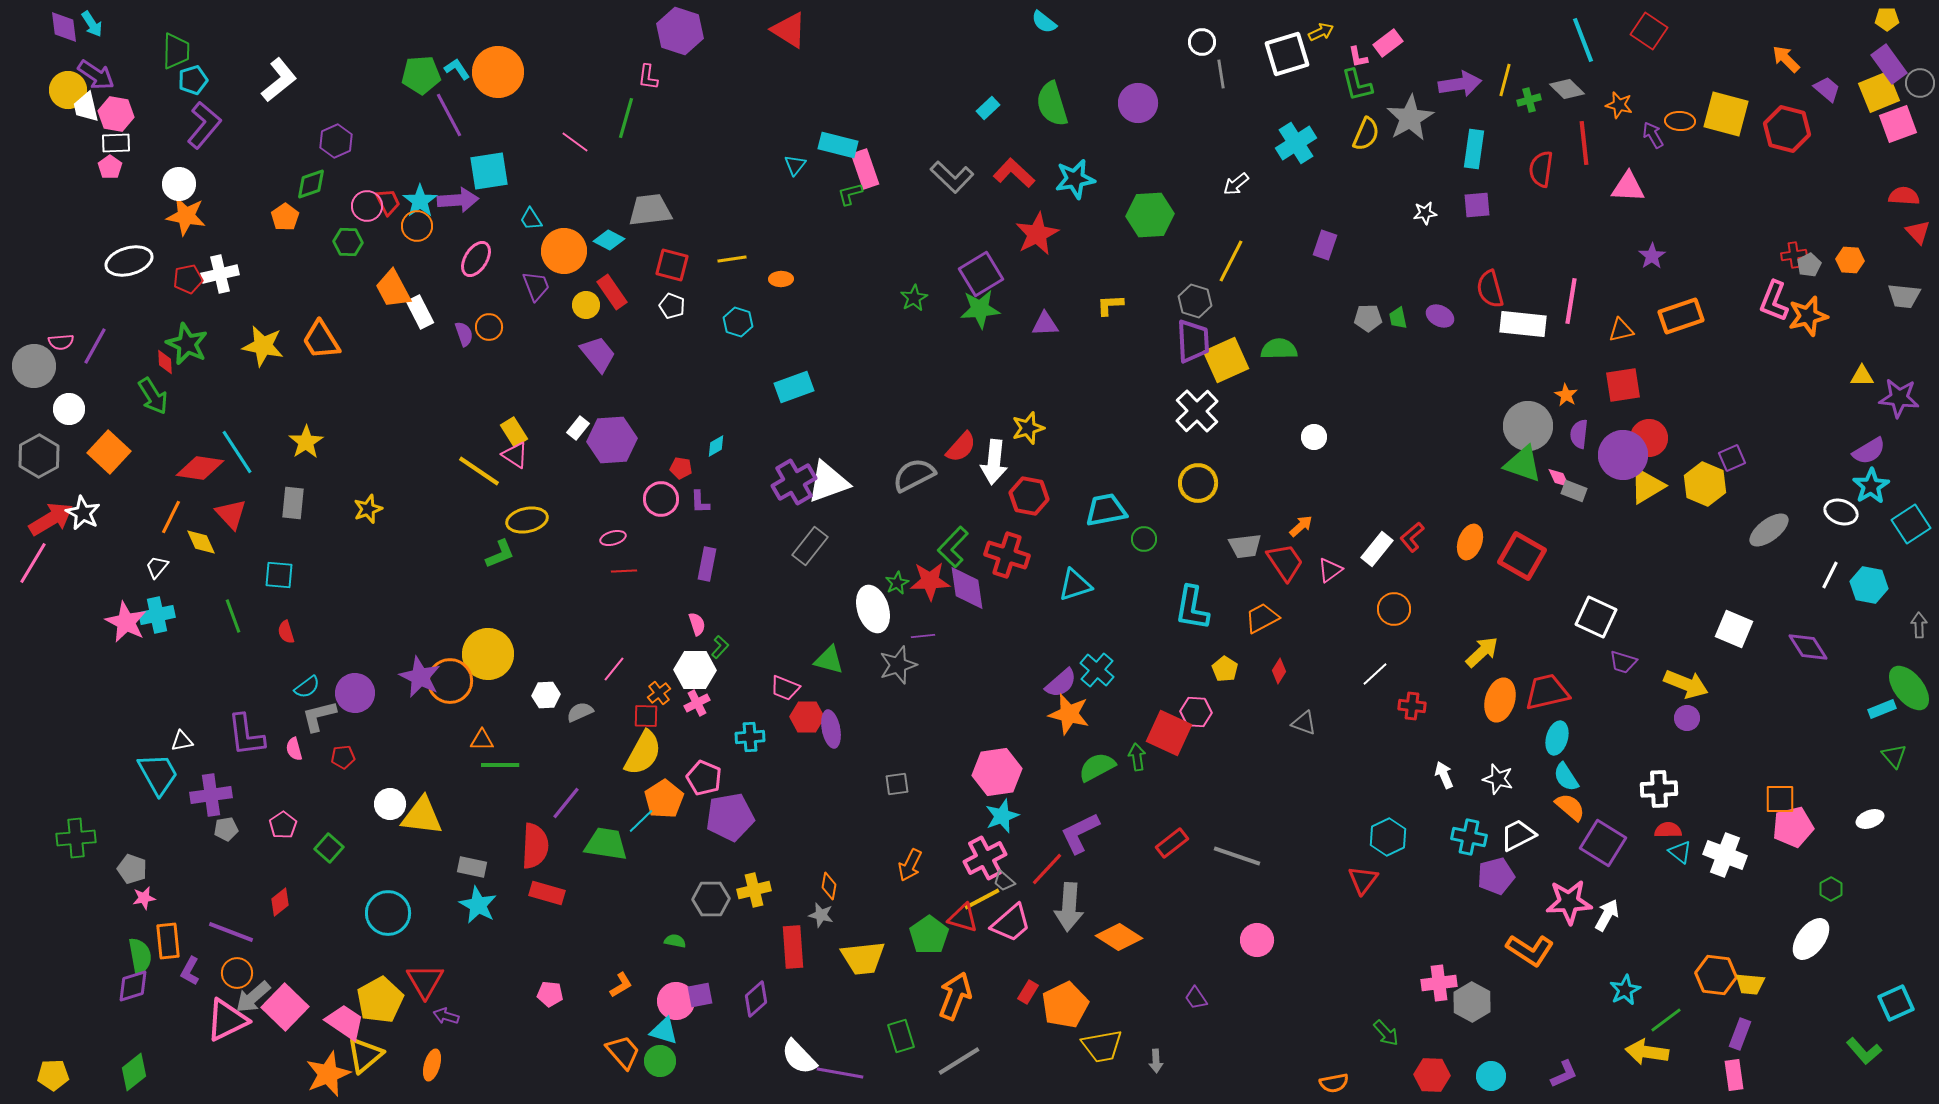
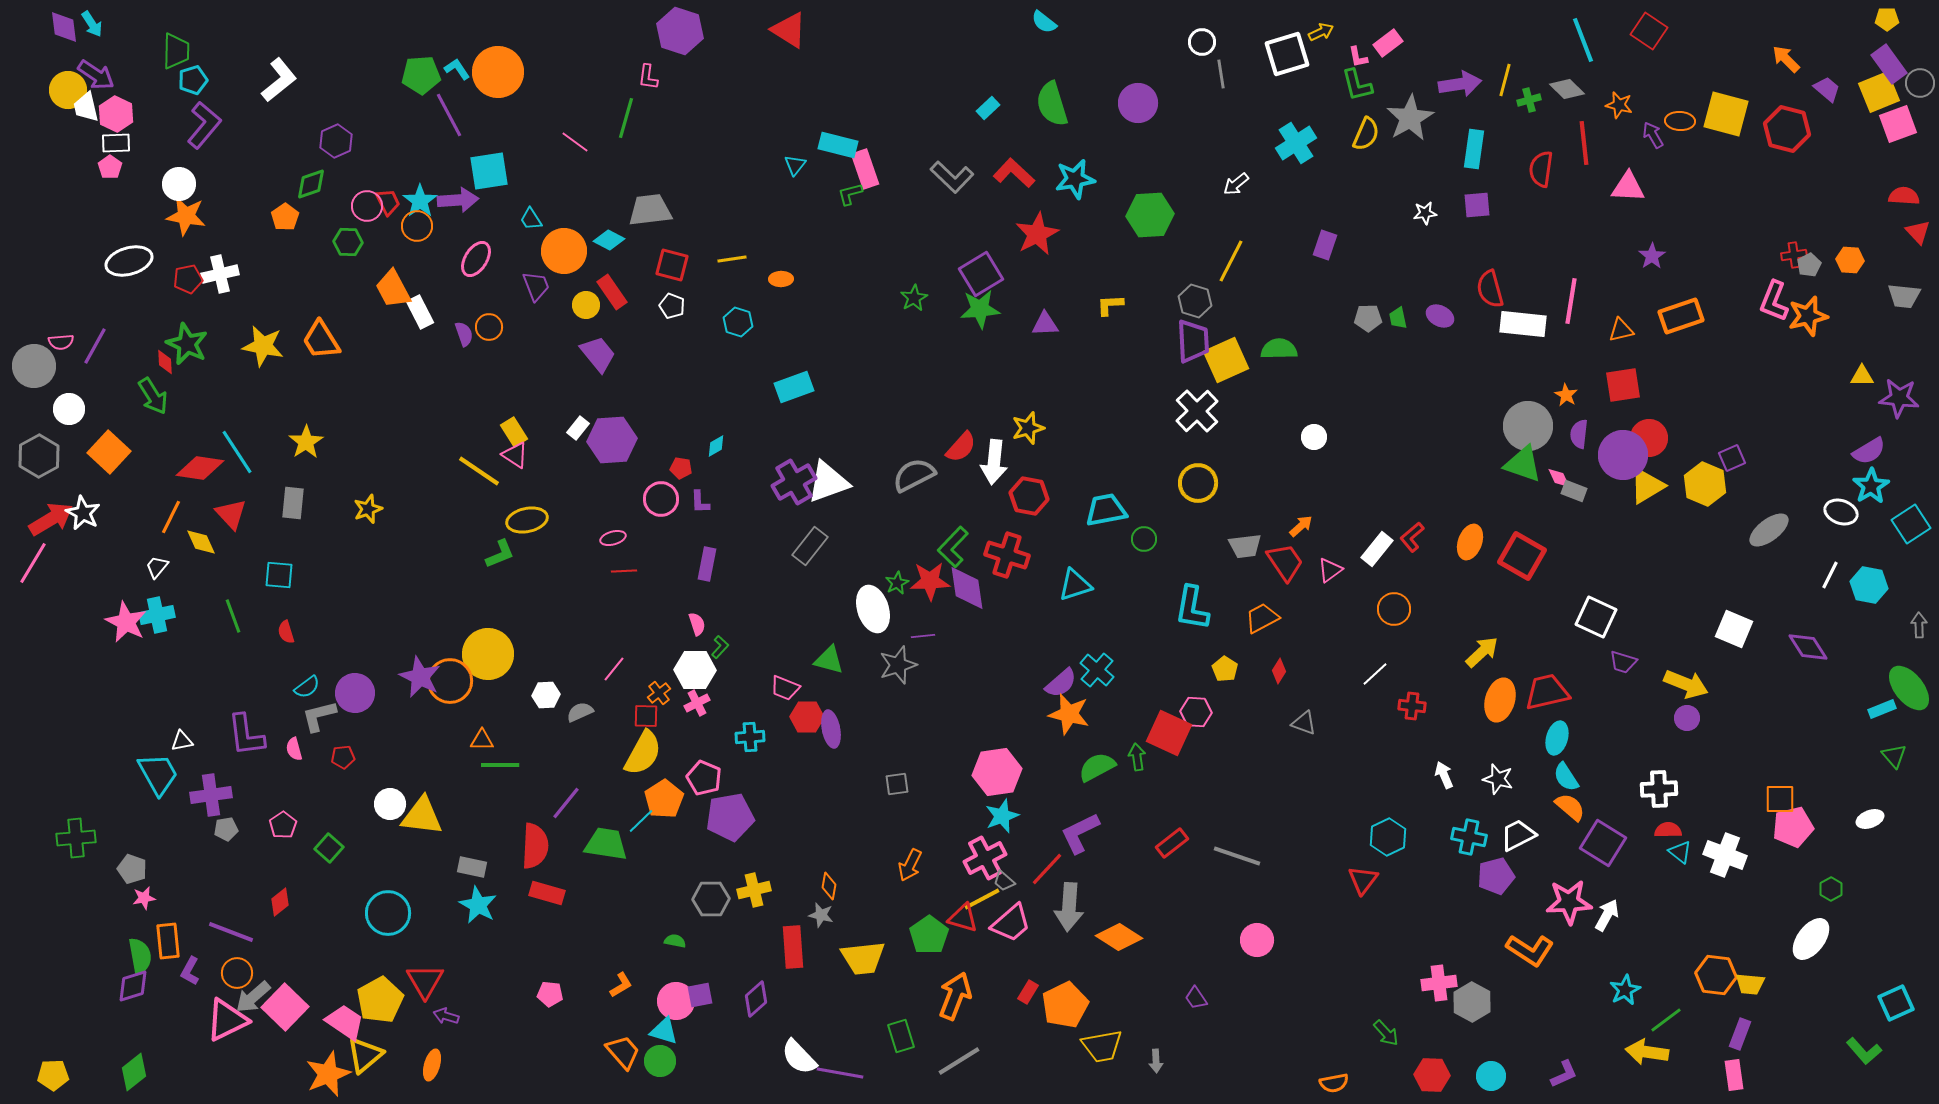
pink hexagon at (116, 114): rotated 16 degrees clockwise
